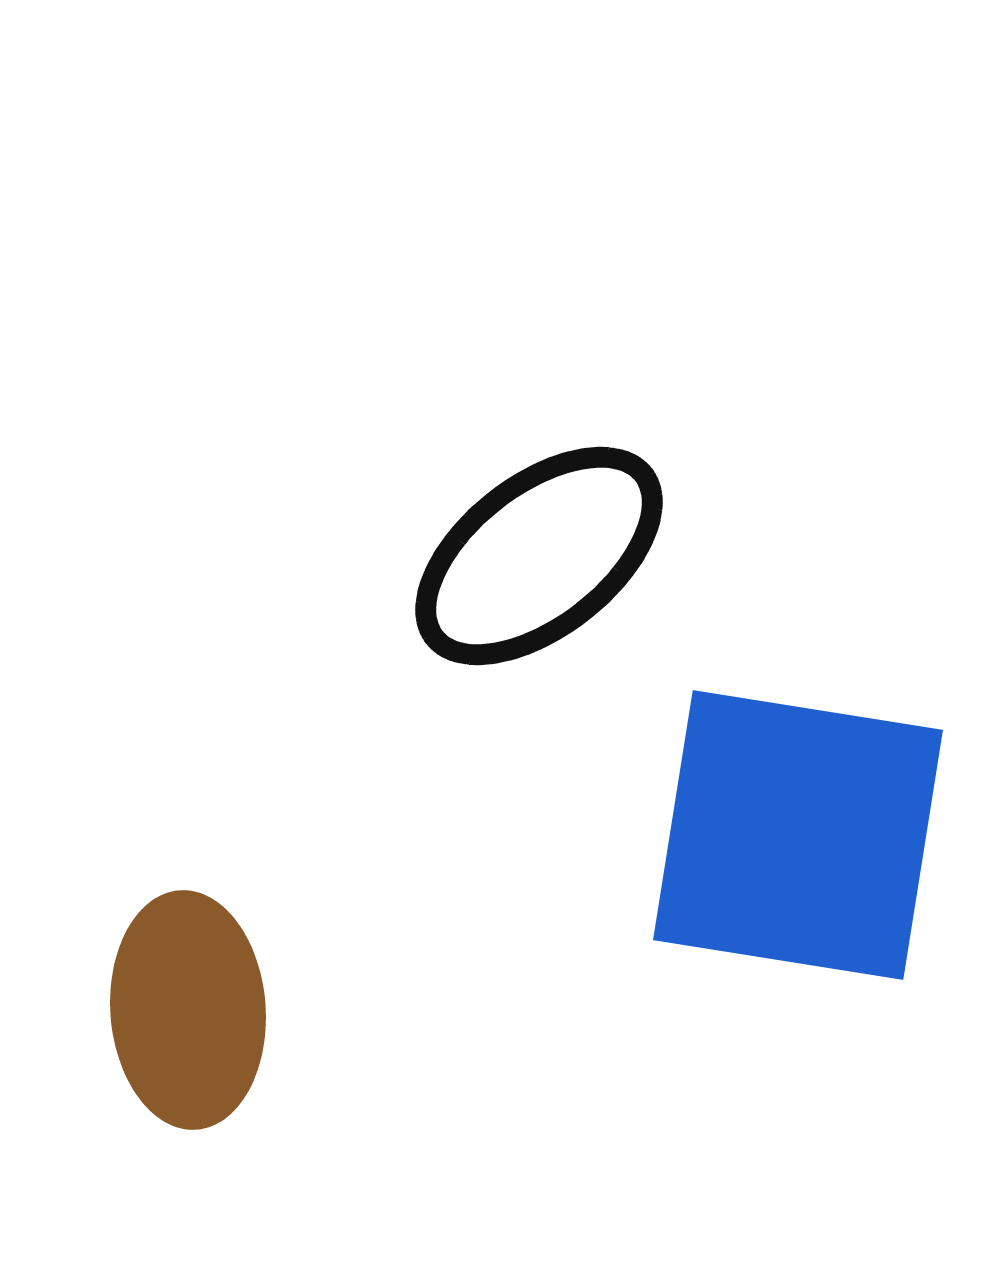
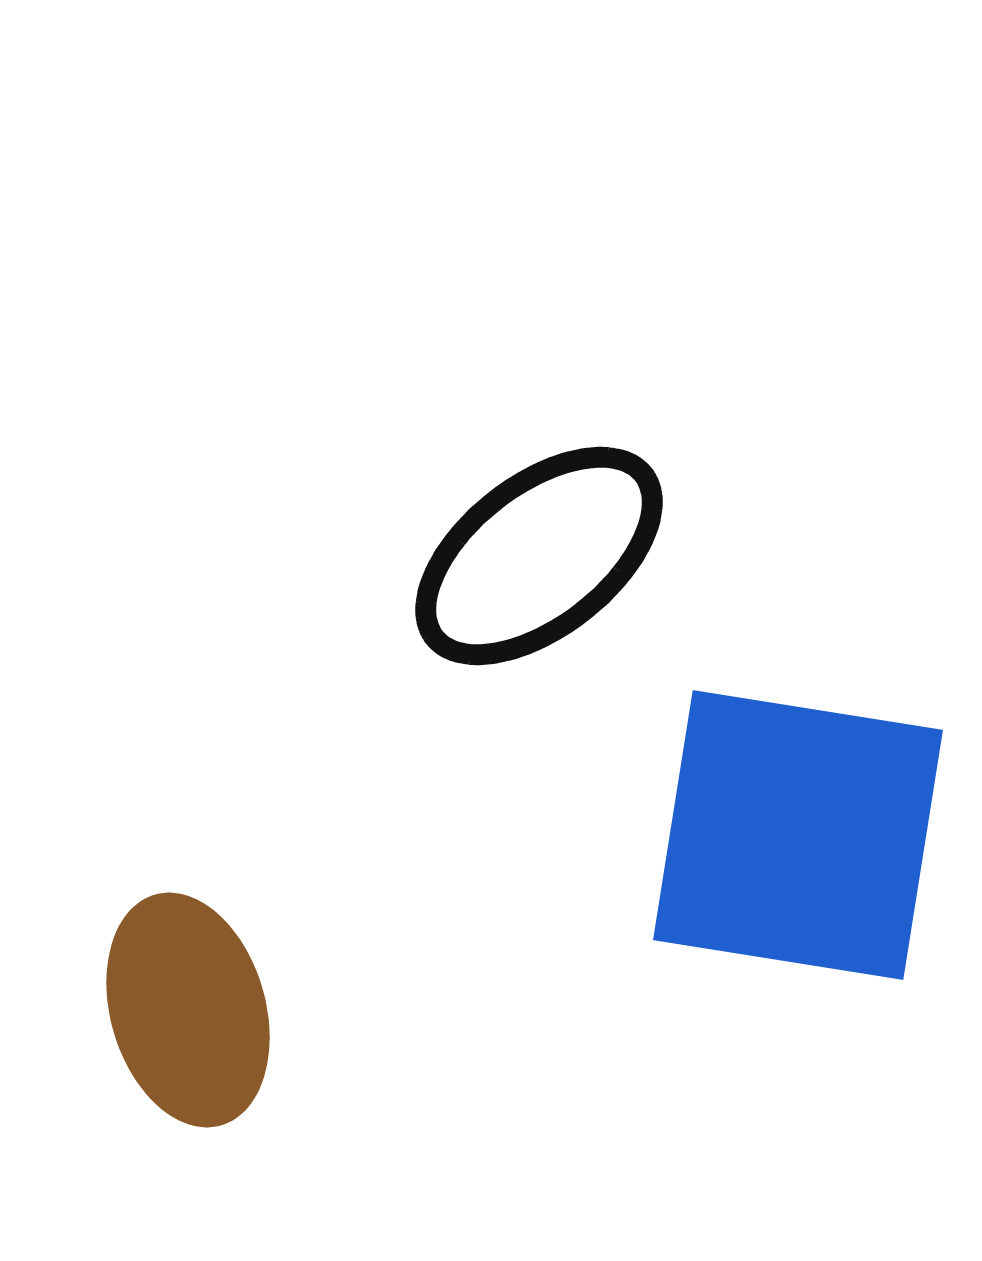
brown ellipse: rotated 12 degrees counterclockwise
